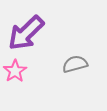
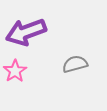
purple arrow: moved 1 px up; rotated 24 degrees clockwise
